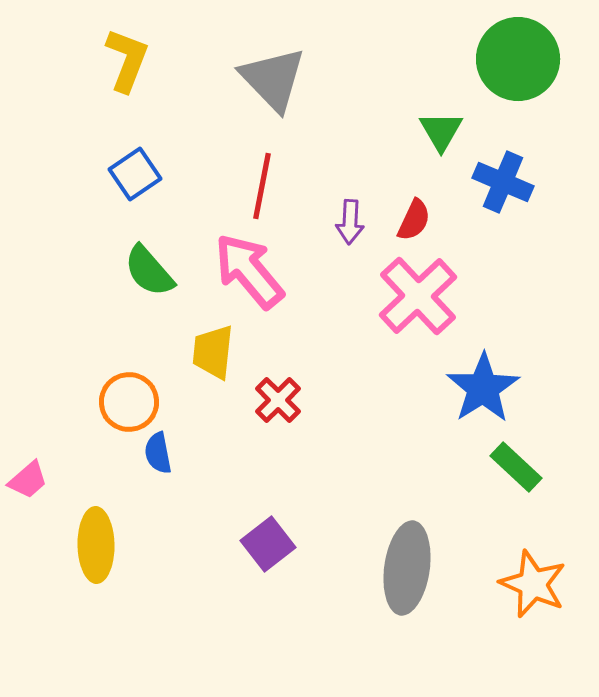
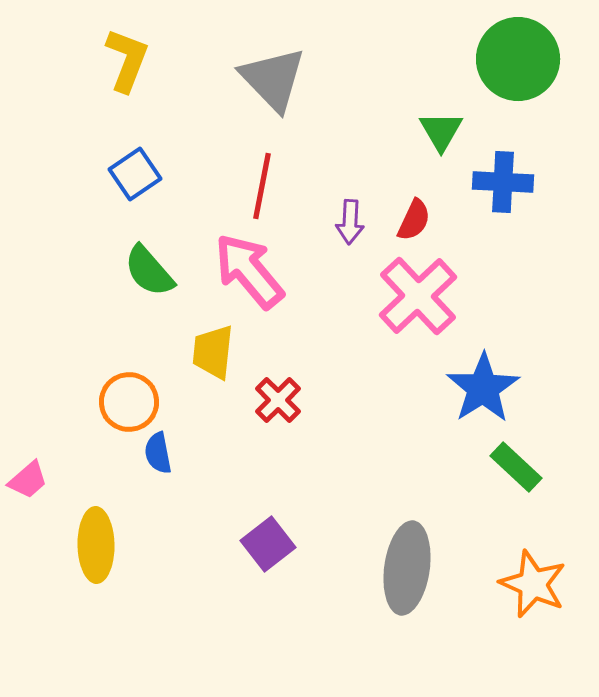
blue cross: rotated 20 degrees counterclockwise
